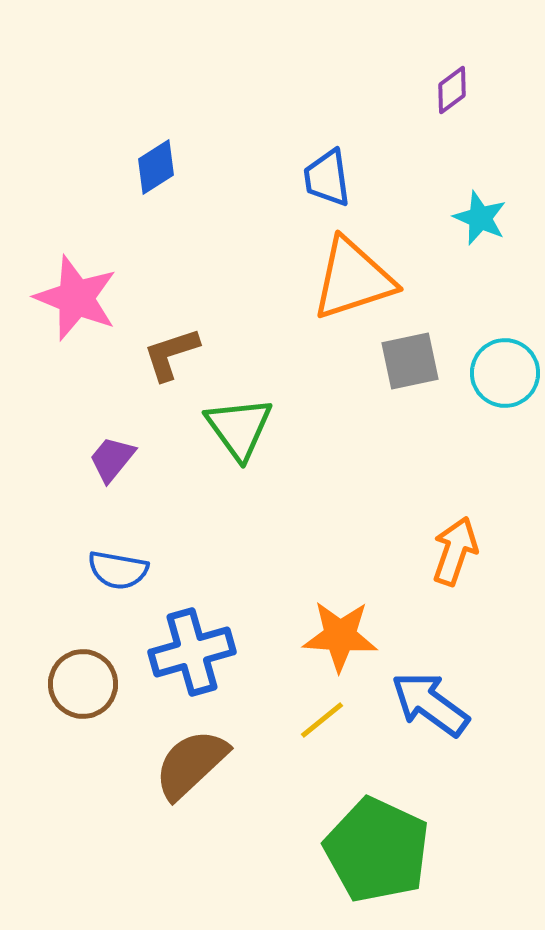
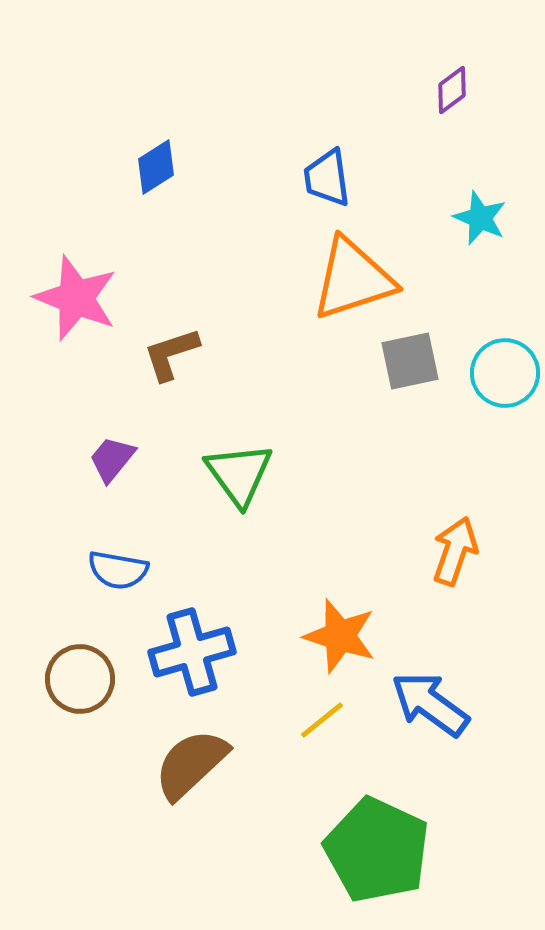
green triangle: moved 46 px down
orange star: rotated 14 degrees clockwise
brown circle: moved 3 px left, 5 px up
